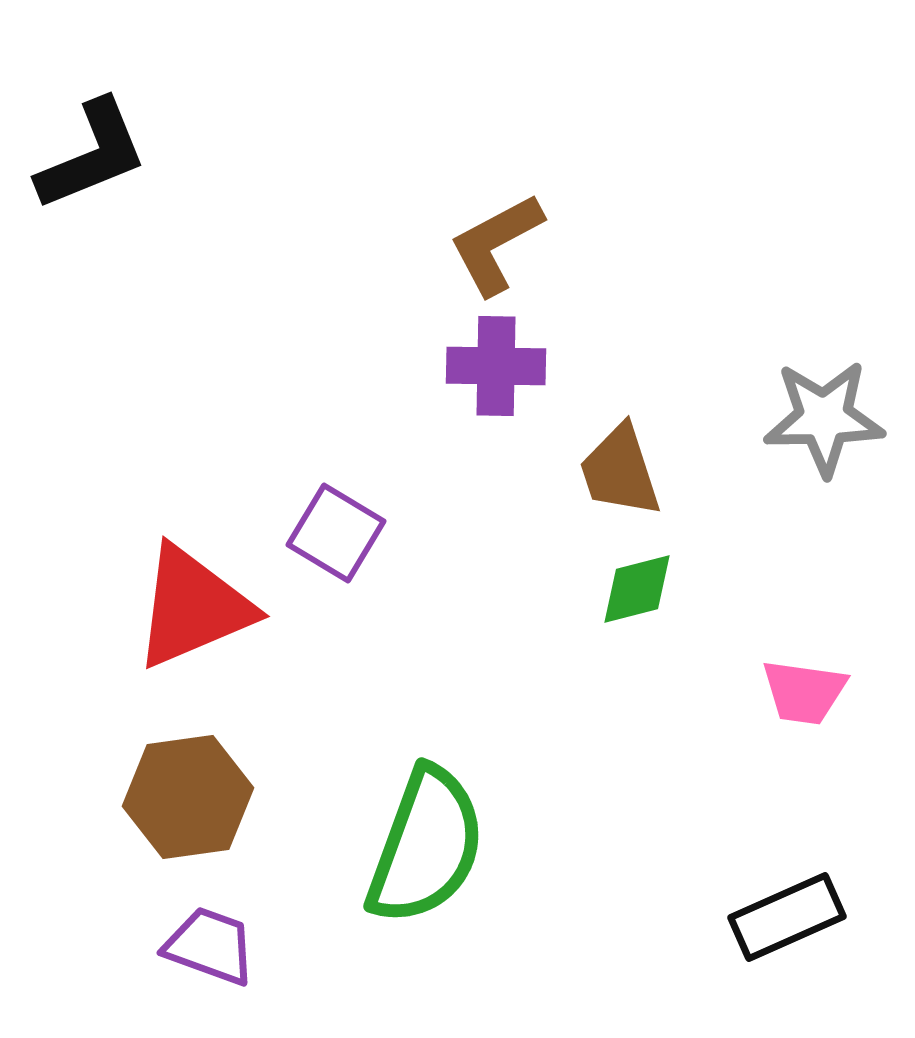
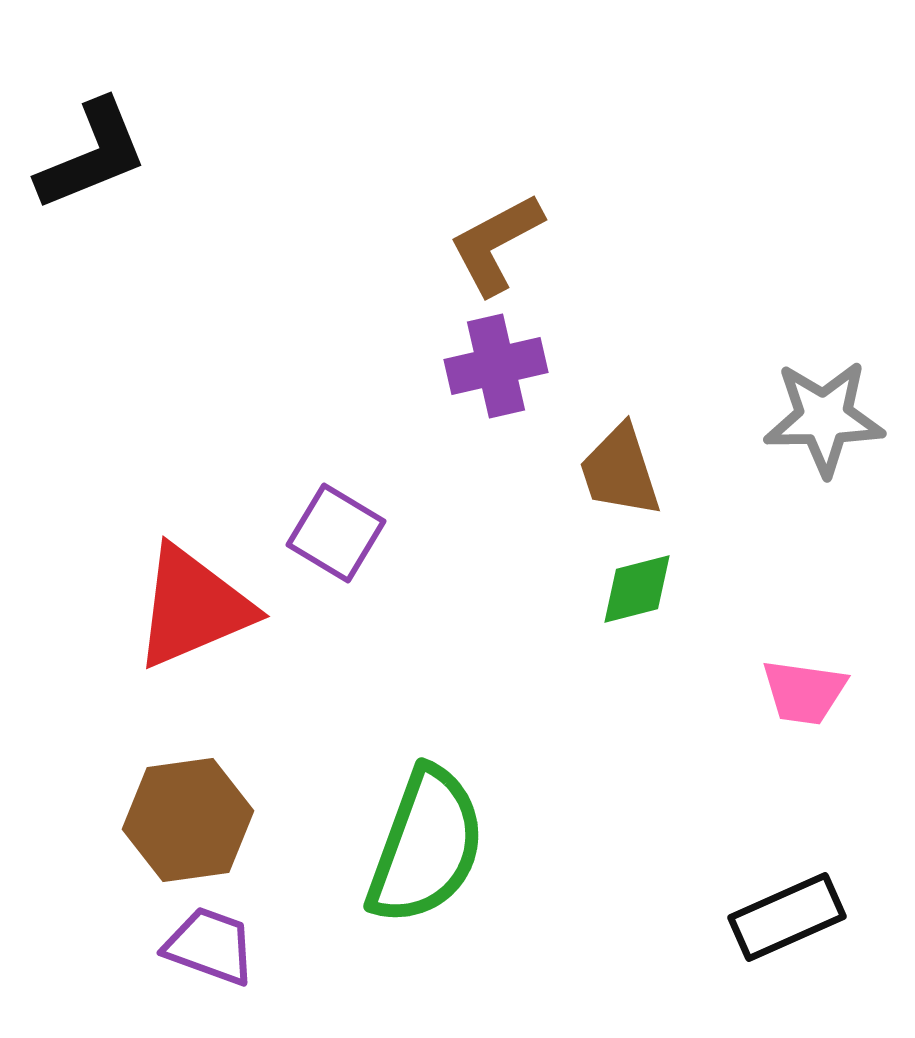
purple cross: rotated 14 degrees counterclockwise
brown hexagon: moved 23 px down
